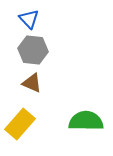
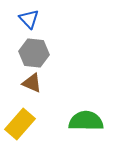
gray hexagon: moved 1 px right, 3 px down
